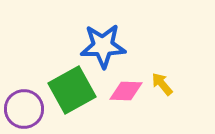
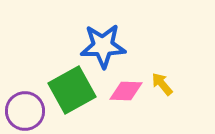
purple circle: moved 1 px right, 2 px down
